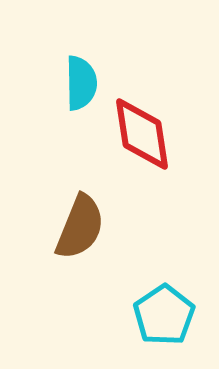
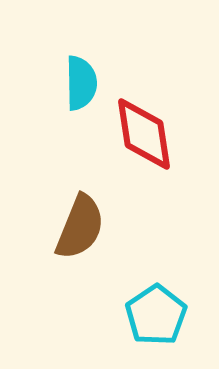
red diamond: moved 2 px right
cyan pentagon: moved 8 px left
